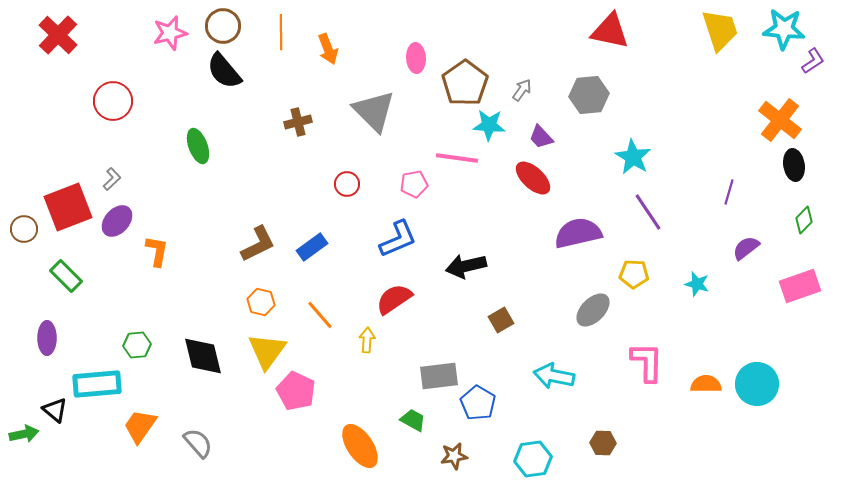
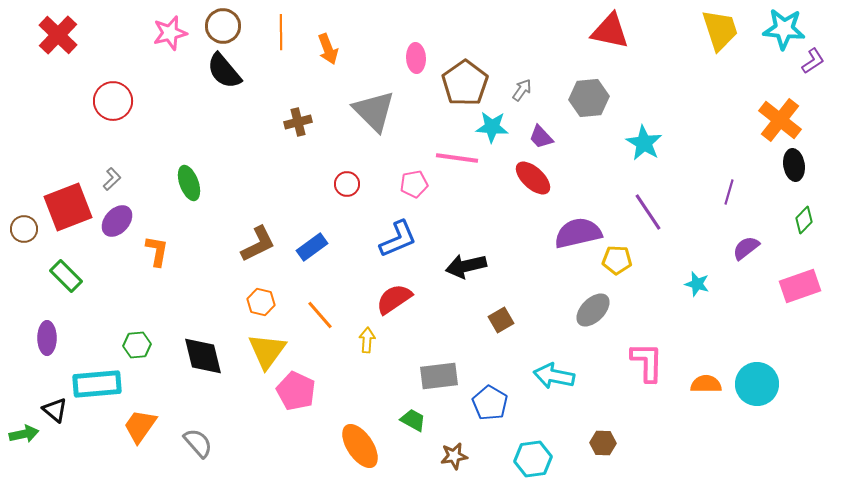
gray hexagon at (589, 95): moved 3 px down
cyan star at (489, 125): moved 3 px right, 2 px down
green ellipse at (198, 146): moved 9 px left, 37 px down
cyan star at (633, 157): moved 11 px right, 14 px up
yellow pentagon at (634, 274): moved 17 px left, 14 px up
blue pentagon at (478, 403): moved 12 px right
